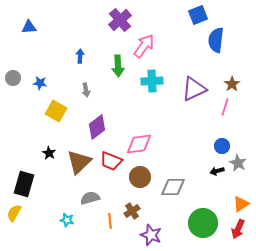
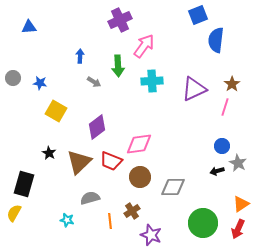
purple cross: rotated 15 degrees clockwise
gray arrow: moved 8 px right, 8 px up; rotated 48 degrees counterclockwise
